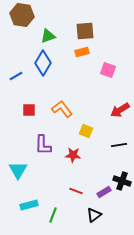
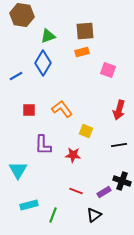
red arrow: moved 1 px left; rotated 42 degrees counterclockwise
